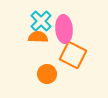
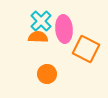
orange square: moved 13 px right, 6 px up
